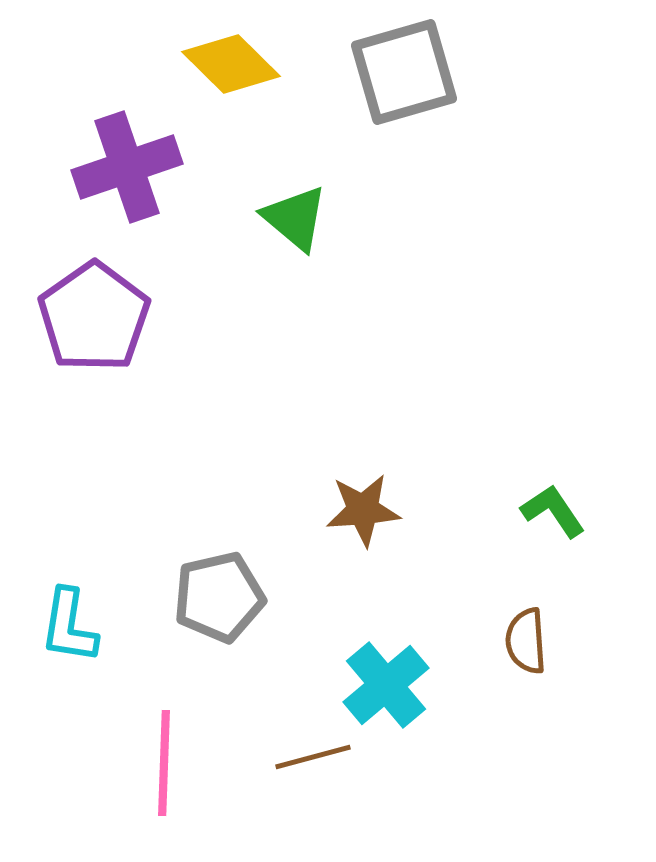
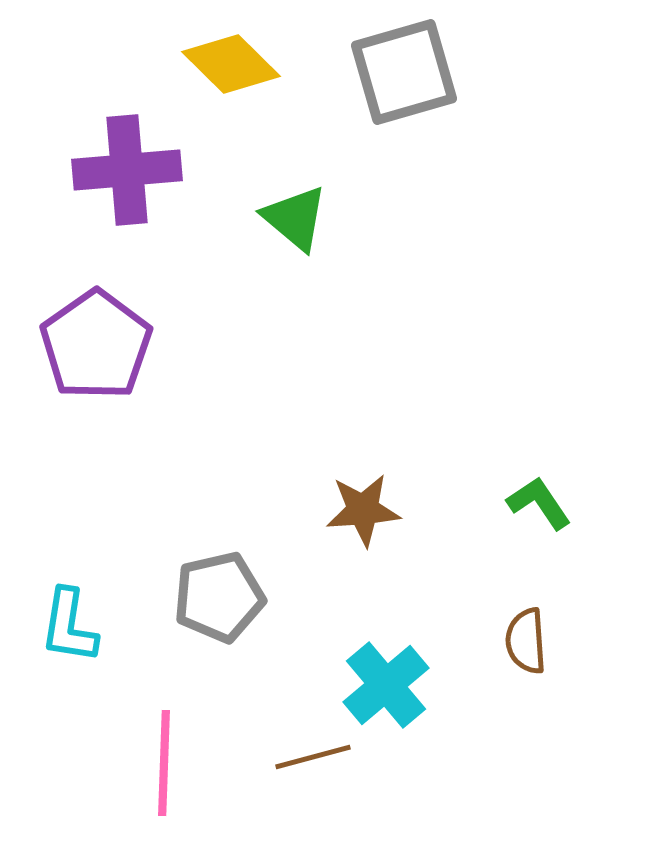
purple cross: moved 3 px down; rotated 14 degrees clockwise
purple pentagon: moved 2 px right, 28 px down
green L-shape: moved 14 px left, 8 px up
